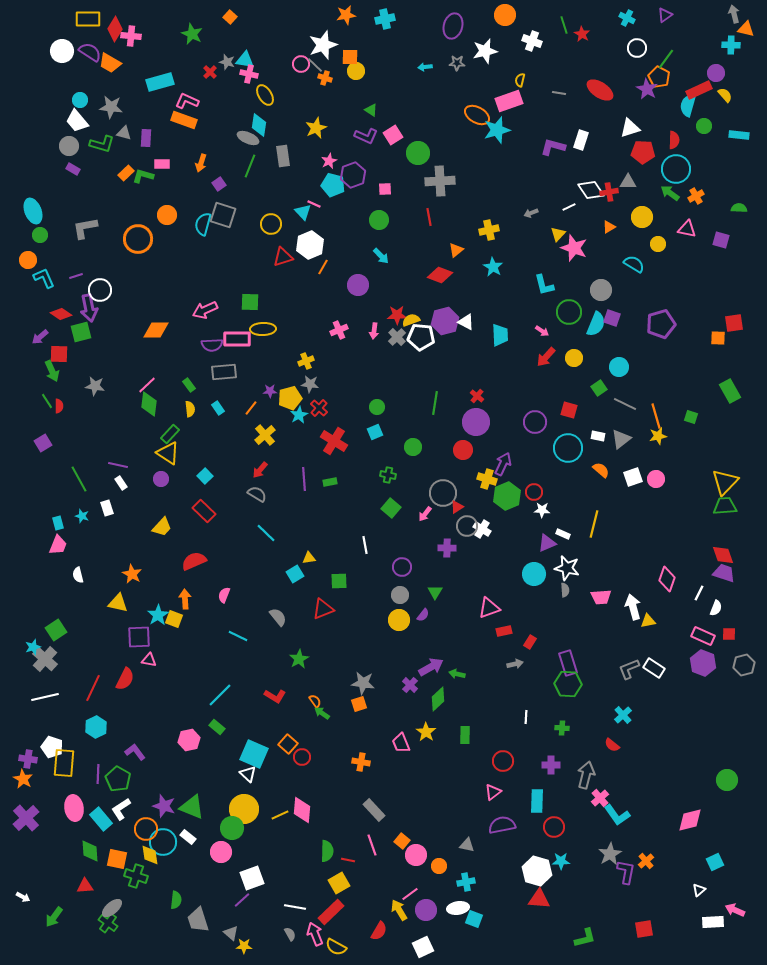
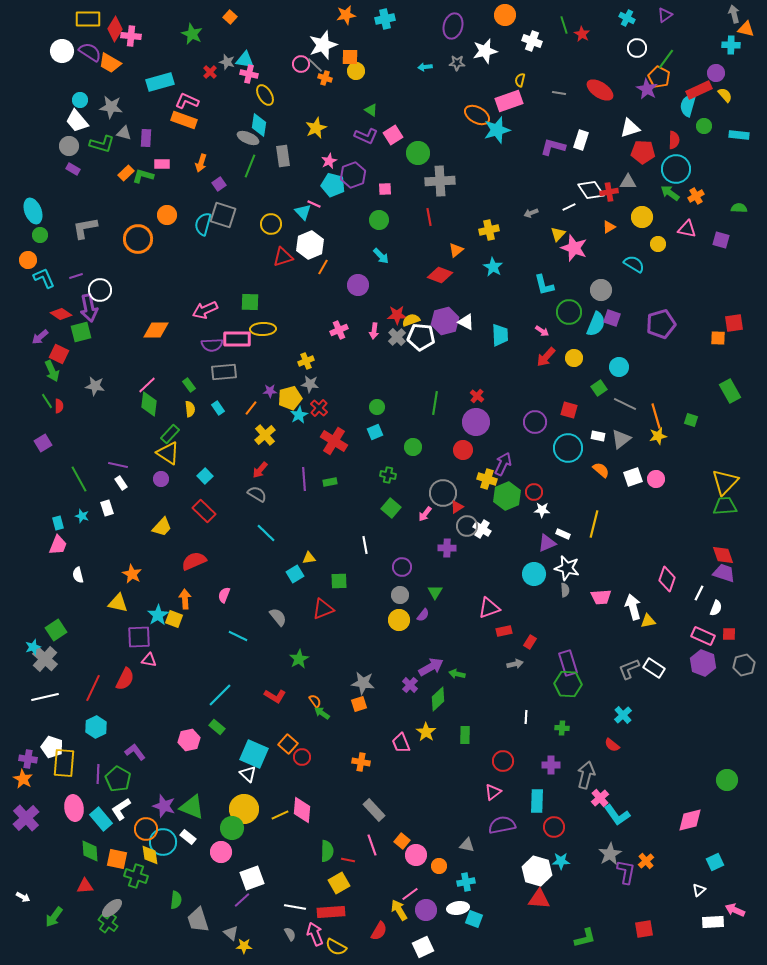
red square at (59, 354): rotated 24 degrees clockwise
green square at (691, 417): moved 3 px down
red rectangle at (331, 912): rotated 40 degrees clockwise
